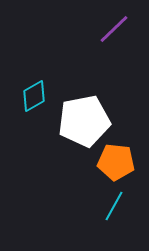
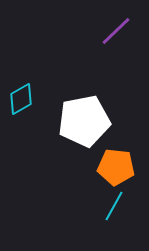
purple line: moved 2 px right, 2 px down
cyan diamond: moved 13 px left, 3 px down
orange pentagon: moved 5 px down
